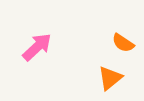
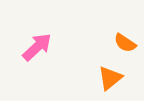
orange semicircle: moved 2 px right
